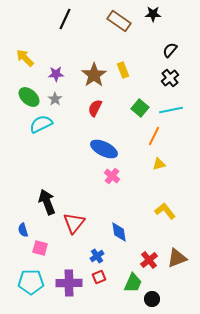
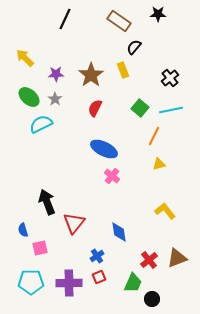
black star: moved 5 px right
black semicircle: moved 36 px left, 3 px up
brown star: moved 3 px left
pink square: rotated 28 degrees counterclockwise
